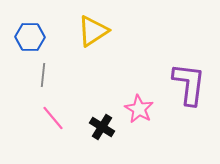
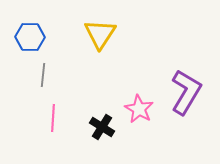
yellow triangle: moved 7 px right, 3 px down; rotated 24 degrees counterclockwise
purple L-shape: moved 3 px left, 8 px down; rotated 24 degrees clockwise
pink line: rotated 44 degrees clockwise
